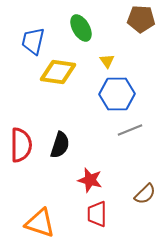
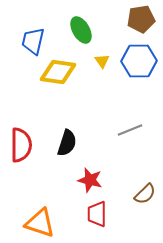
brown pentagon: rotated 12 degrees counterclockwise
green ellipse: moved 2 px down
yellow triangle: moved 5 px left
blue hexagon: moved 22 px right, 33 px up
black semicircle: moved 7 px right, 2 px up
